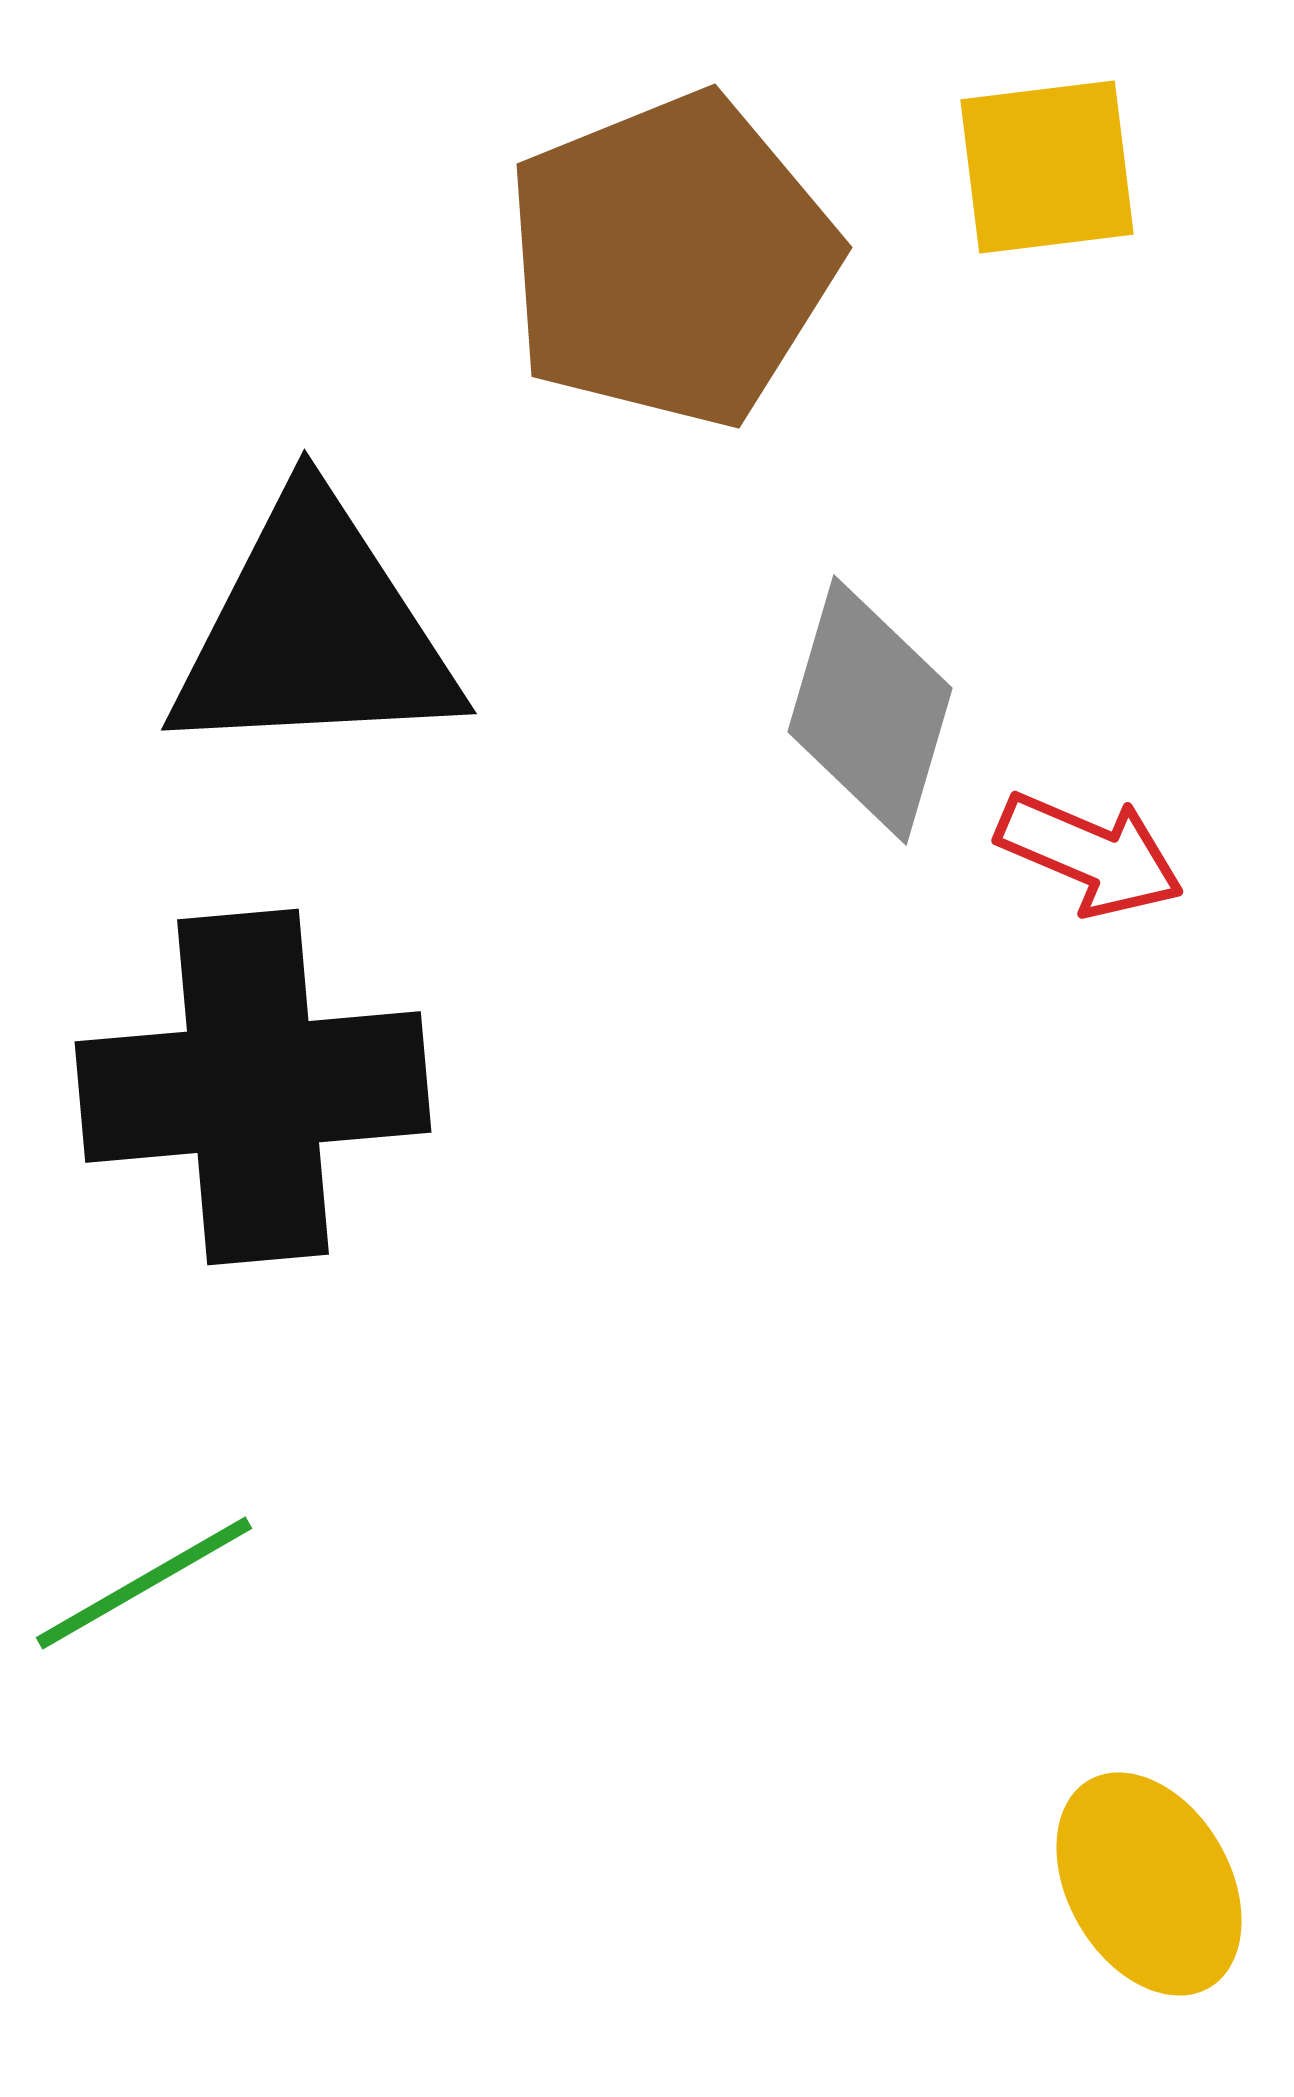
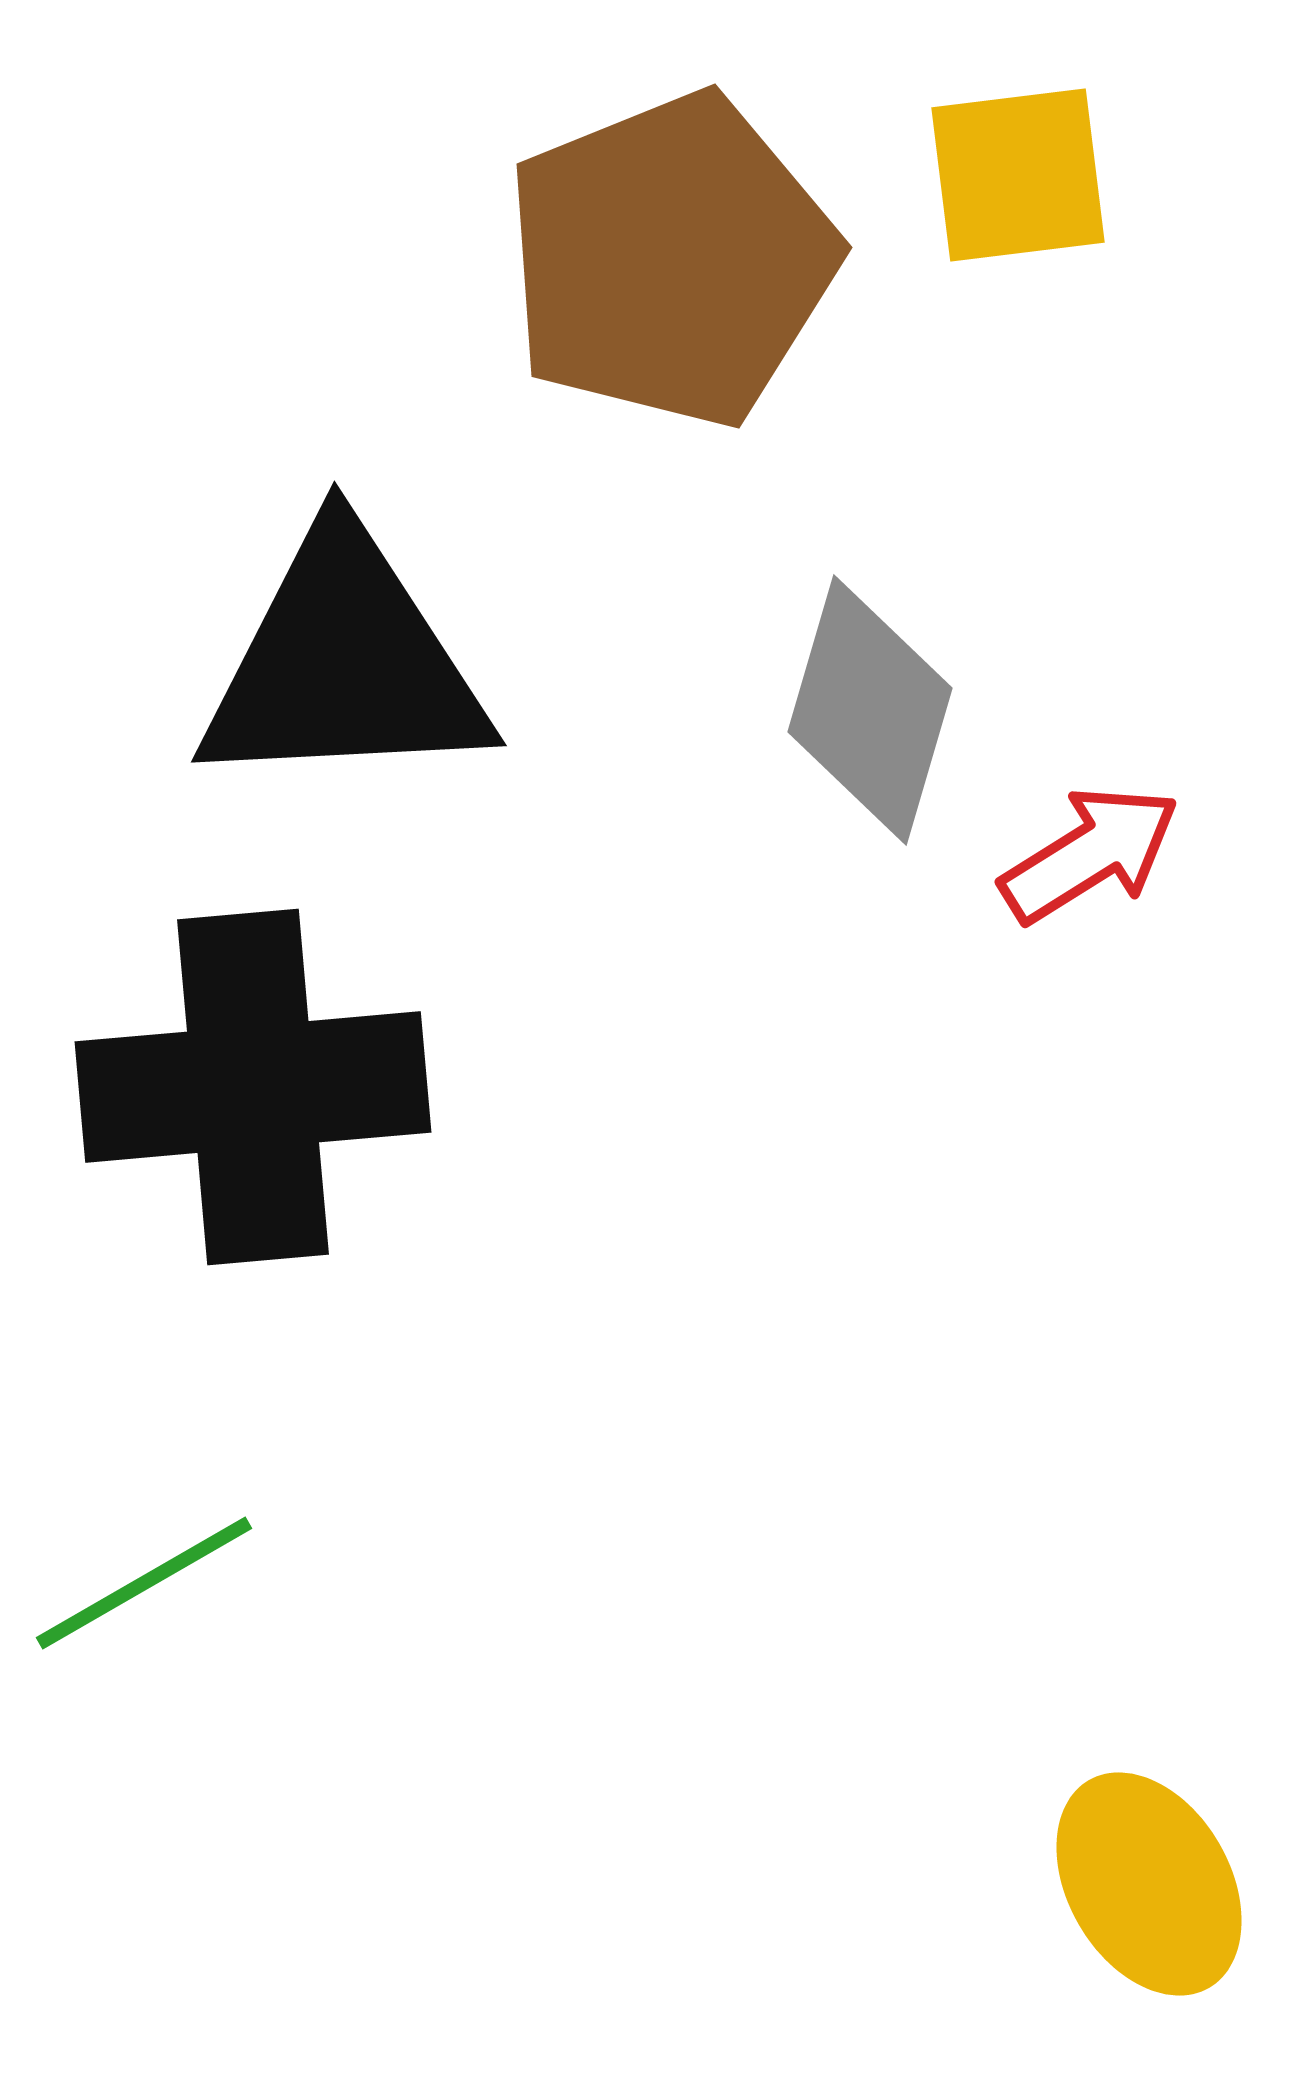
yellow square: moved 29 px left, 8 px down
black triangle: moved 30 px right, 32 px down
red arrow: rotated 55 degrees counterclockwise
